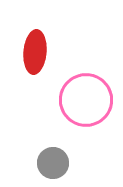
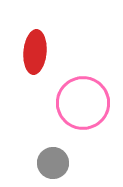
pink circle: moved 3 px left, 3 px down
